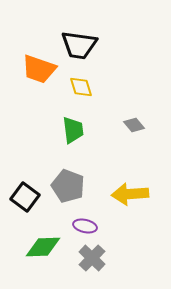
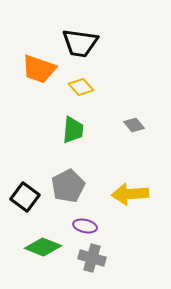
black trapezoid: moved 1 px right, 2 px up
yellow diamond: rotated 25 degrees counterclockwise
green trapezoid: rotated 12 degrees clockwise
gray pentagon: rotated 24 degrees clockwise
green diamond: rotated 24 degrees clockwise
gray cross: rotated 28 degrees counterclockwise
